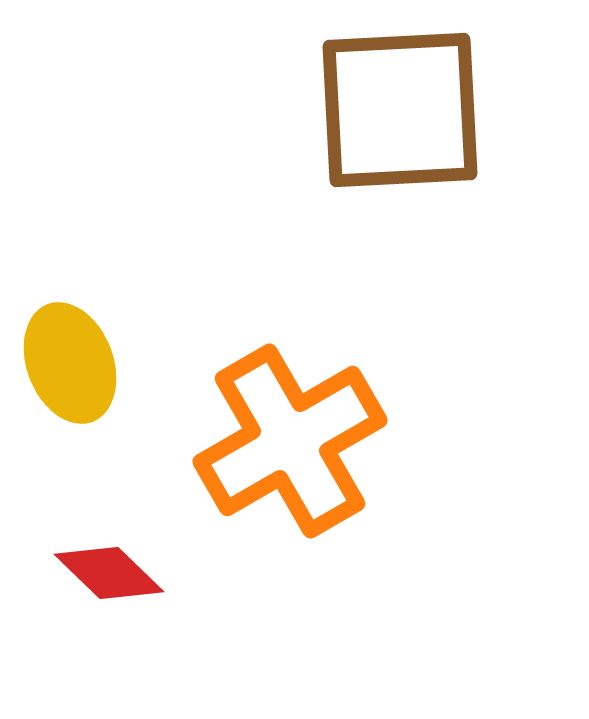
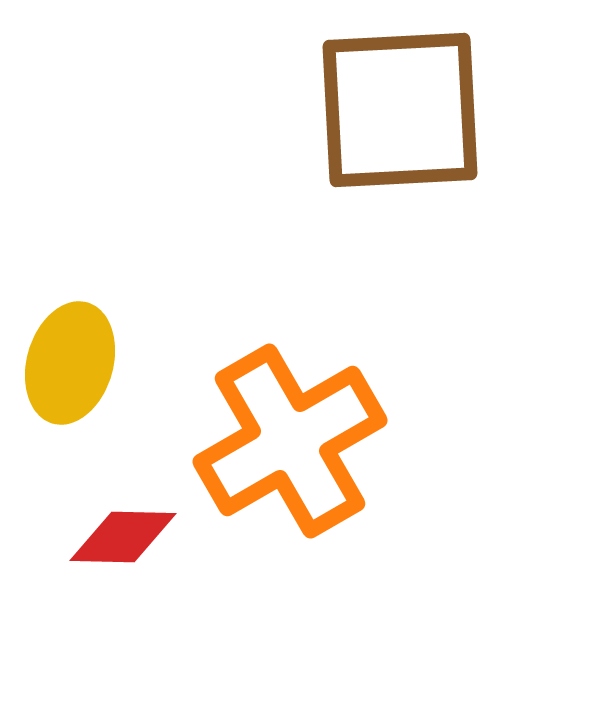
yellow ellipse: rotated 37 degrees clockwise
red diamond: moved 14 px right, 36 px up; rotated 43 degrees counterclockwise
